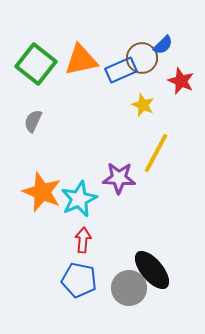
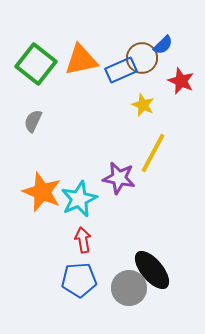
yellow line: moved 3 px left
purple star: rotated 8 degrees clockwise
red arrow: rotated 15 degrees counterclockwise
blue pentagon: rotated 16 degrees counterclockwise
